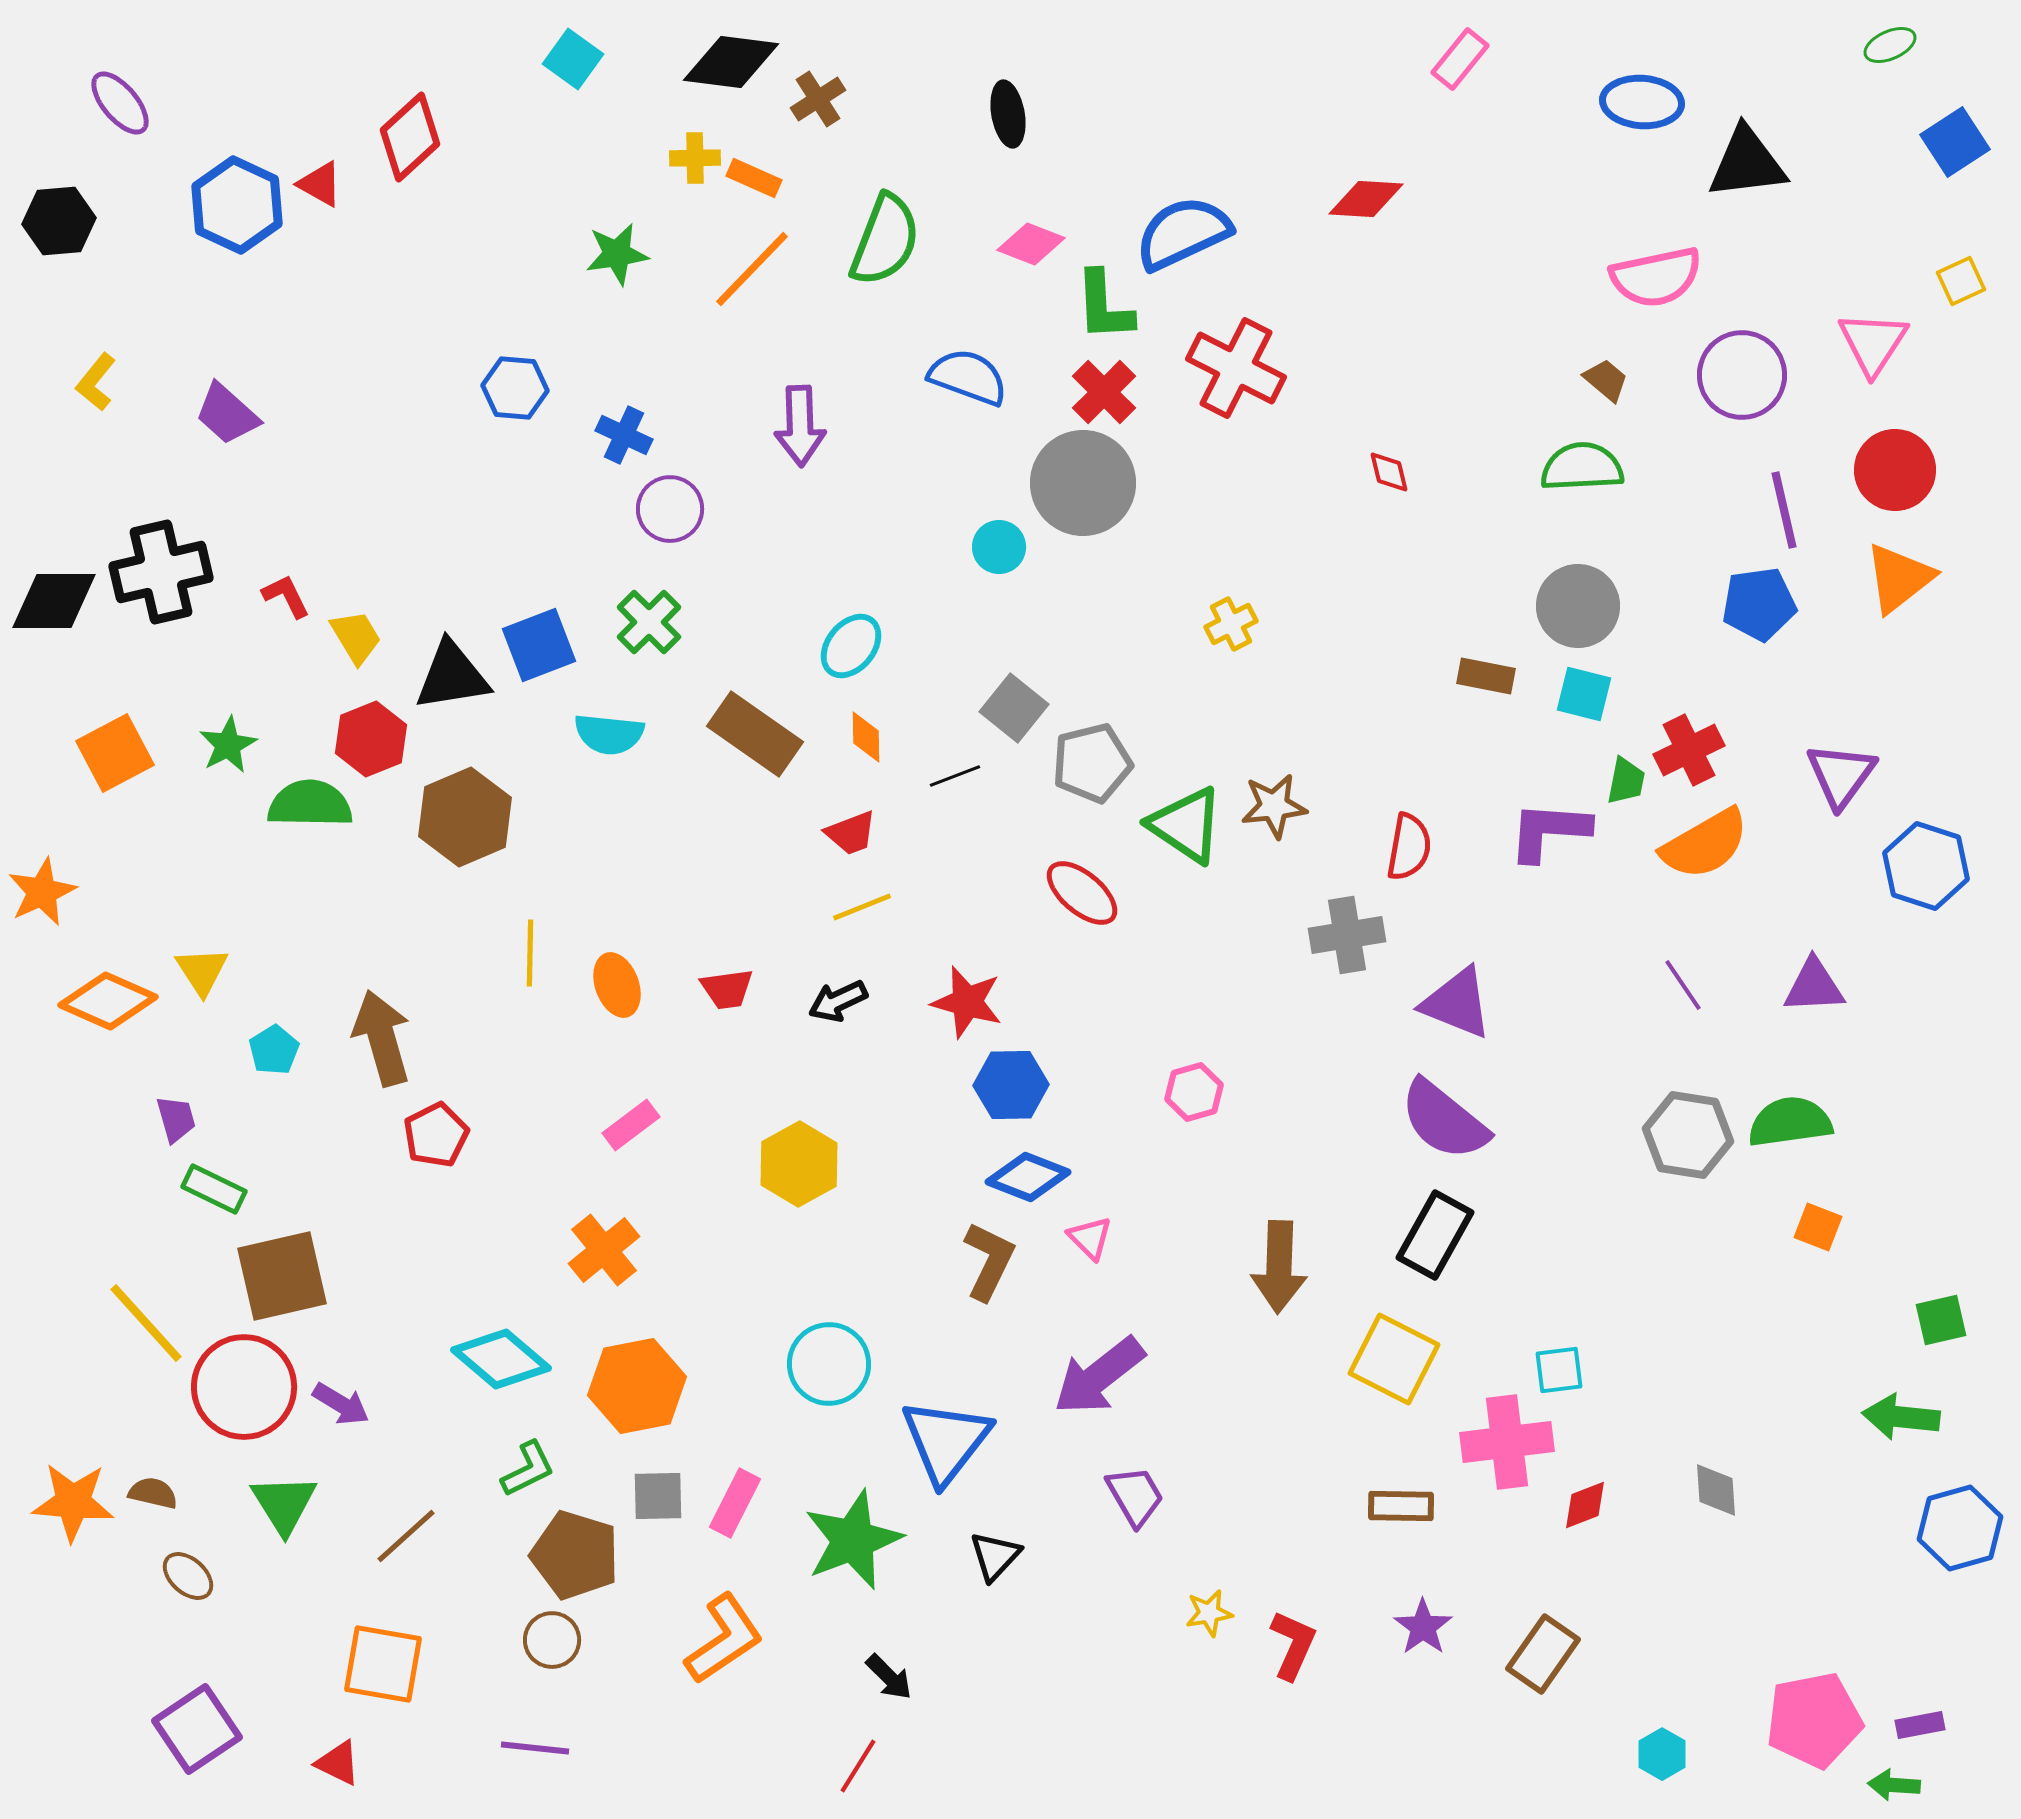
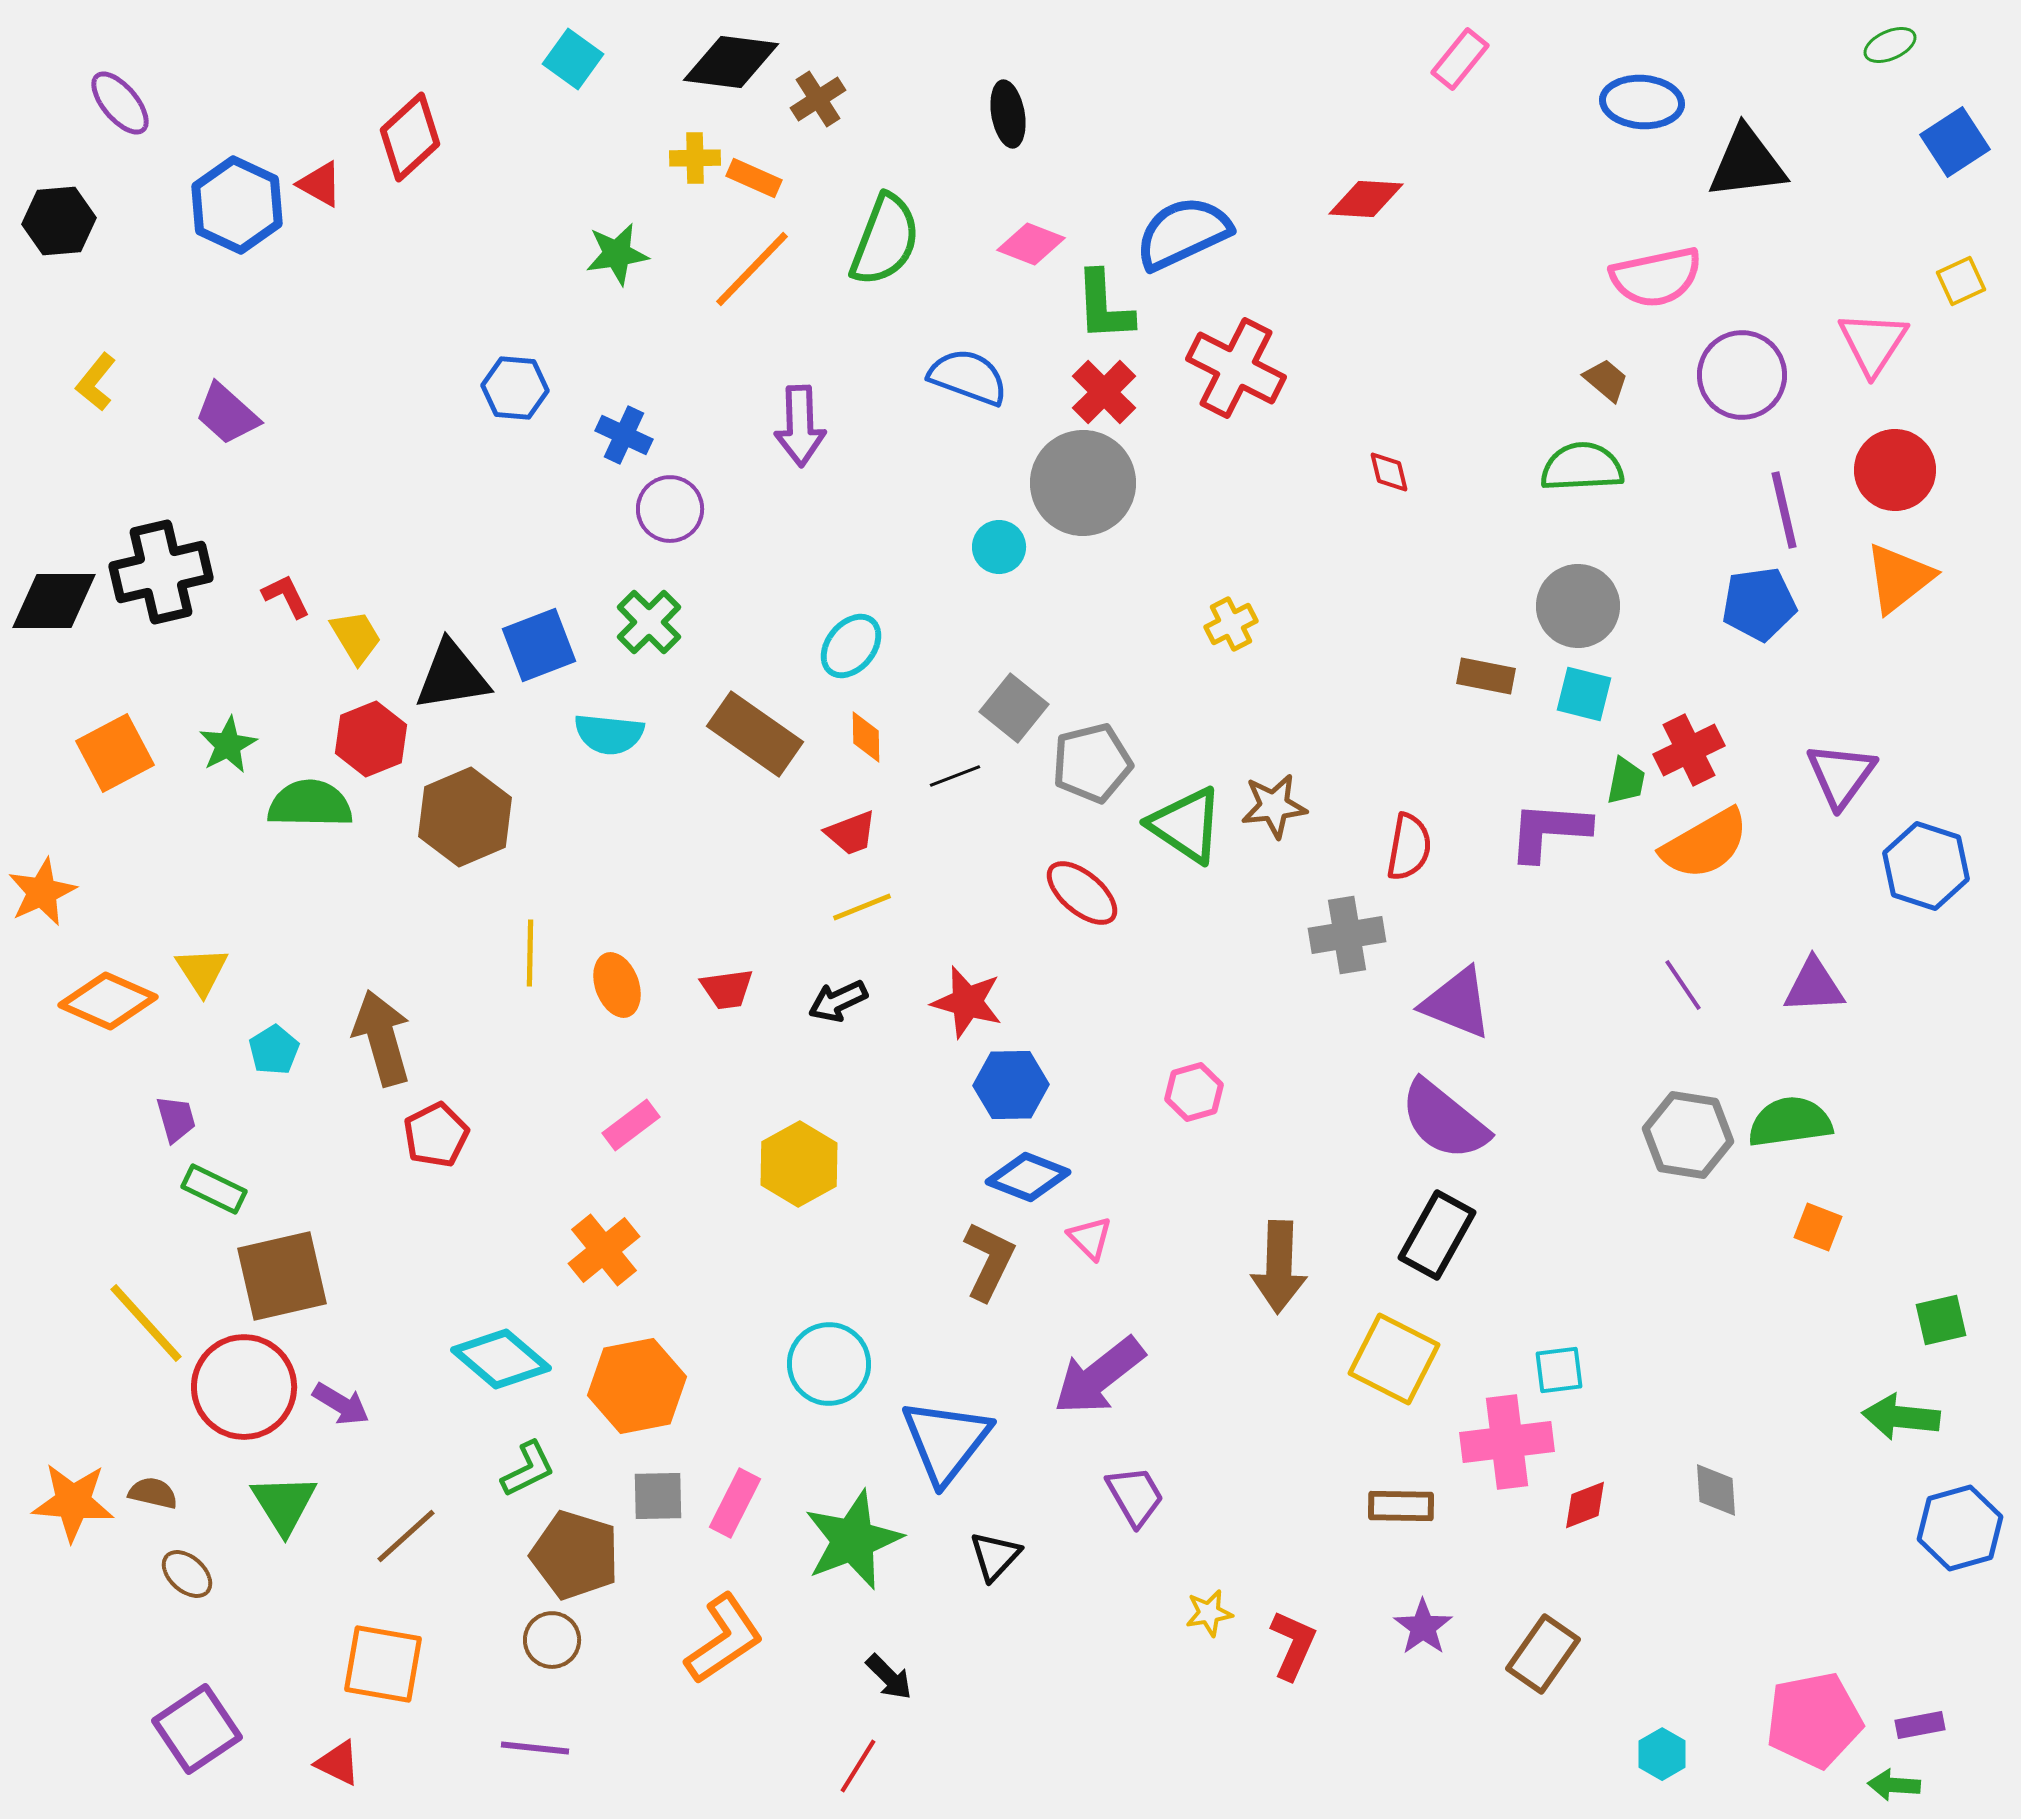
black rectangle at (1435, 1235): moved 2 px right
brown ellipse at (188, 1576): moved 1 px left, 2 px up
